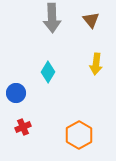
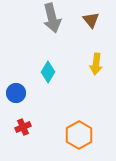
gray arrow: rotated 12 degrees counterclockwise
